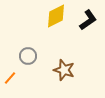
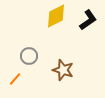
gray circle: moved 1 px right
brown star: moved 1 px left
orange line: moved 5 px right, 1 px down
